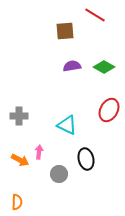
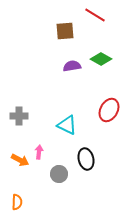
green diamond: moved 3 px left, 8 px up
